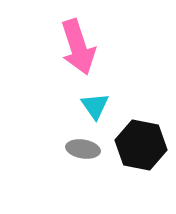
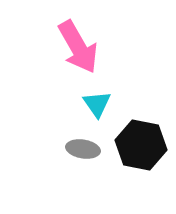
pink arrow: rotated 12 degrees counterclockwise
cyan triangle: moved 2 px right, 2 px up
